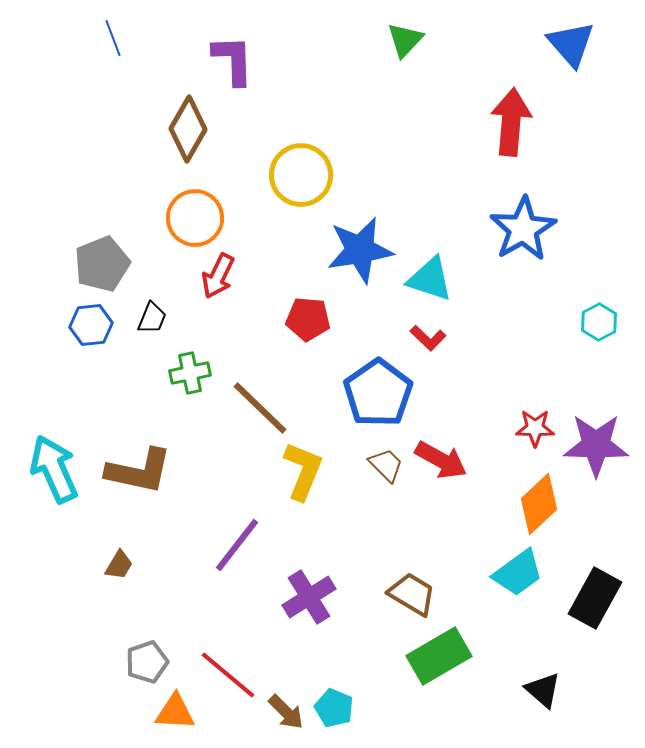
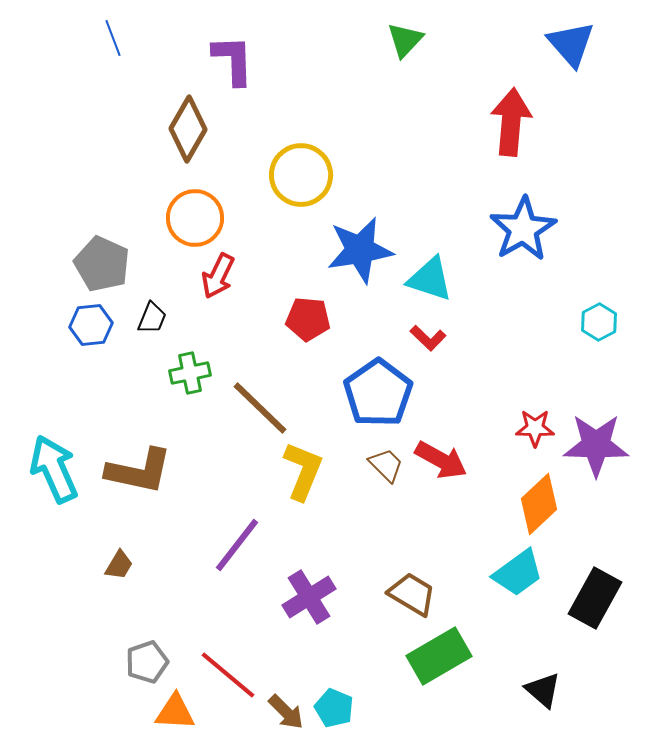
gray pentagon at (102, 264): rotated 26 degrees counterclockwise
